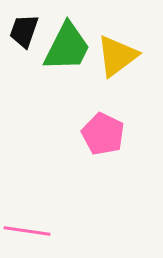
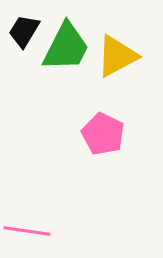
black trapezoid: rotated 12 degrees clockwise
green trapezoid: moved 1 px left
yellow triangle: rotated 9 degrees clockwise
